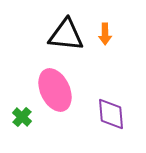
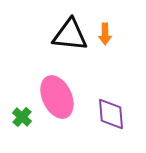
black triangle: moved 4 px right
pink ellipse: moved 2 px right, 7 px down
